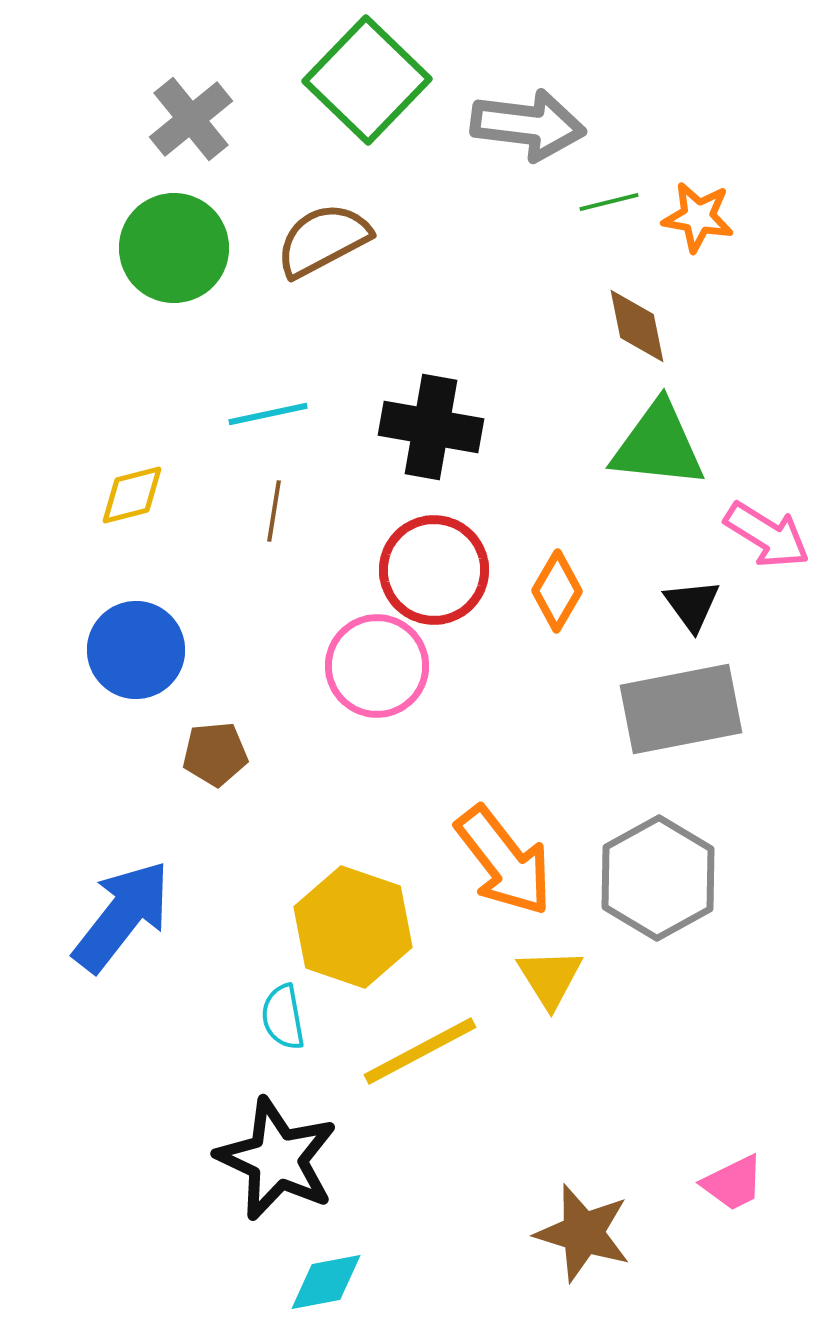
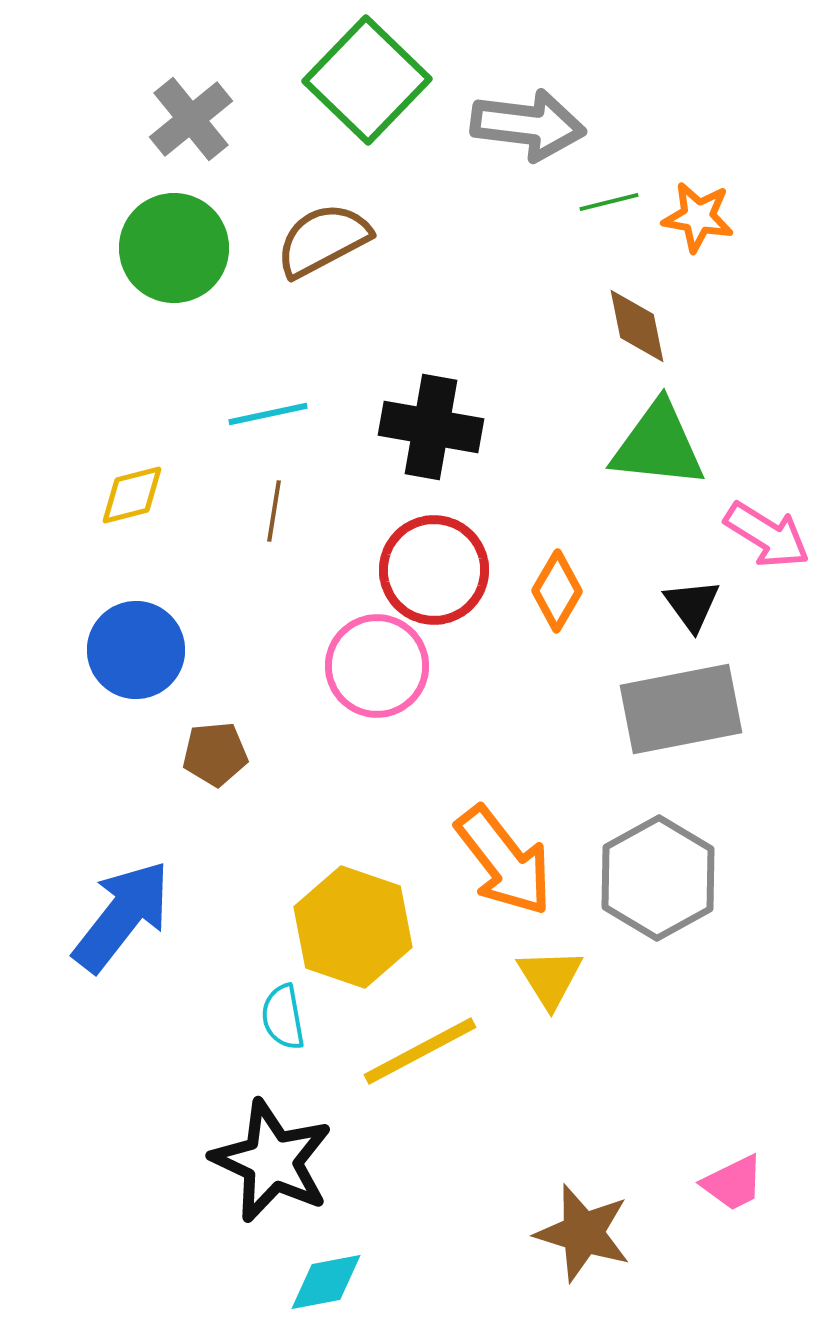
black star: moved 5 px left, 2 px down
